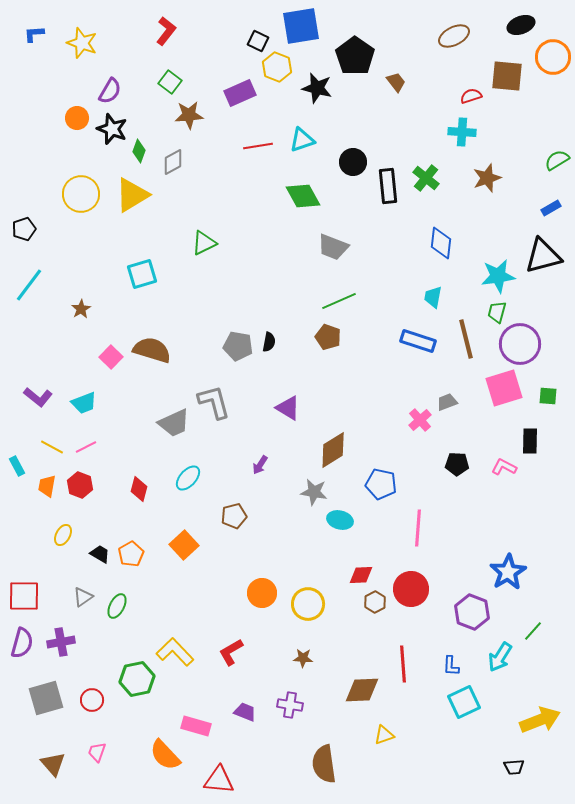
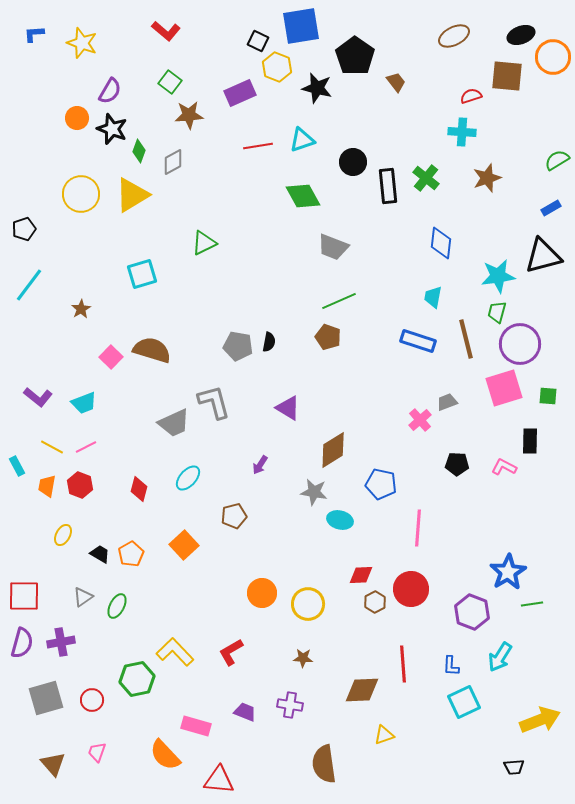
black ellipse at (521, 25): moved 10 px down
red L-shape at (166, 31): rotated 92 degrees clockwise
green line at (533, 631): moved 1 px left, 27 px up; rotated 40 degrees clockwise
